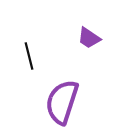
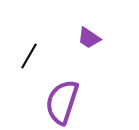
black line: rotated 44 degrees clockwise
